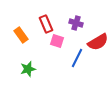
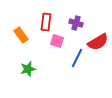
red rectangle: moved 2 px up; rotated 30 degrees clockwise
